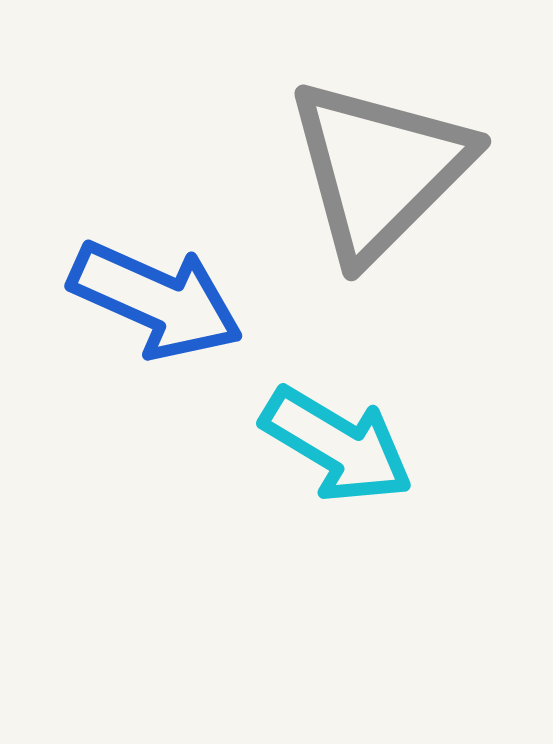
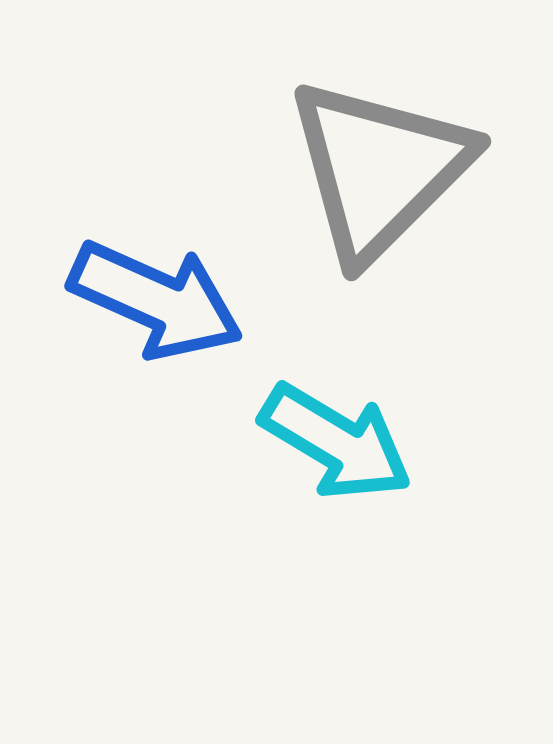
cyan arrow: moved 1 px left, 3 px up
